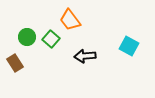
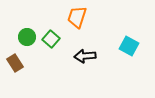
orange trapezoid: moved 7 px right, 3 px up; rotated 55 degrees clockwise
